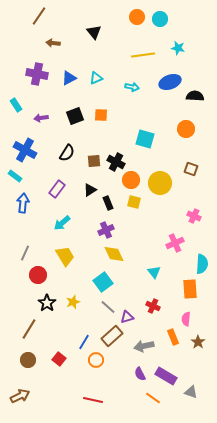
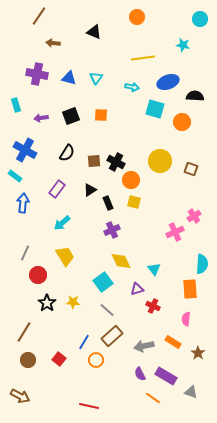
cyan circle at (160, 19): moved 40 px right
black triangle at (94, 32): rotated 28 degrees counterclockwise
cyan star at (178, 48): moved 5 px right, 3 px up
yellow line at (143, 55): moved 3 px down
blue triangle at (69, 78): rotated 42 degrees clockwise
cyan triangle at (96, 78): rotated 32 degrees counterclockwise
blue ellipse at (170, 82): moved 2 px left
cyan rectangle at (16, 105): rotated 16 degrees clockwise
black square at (75, 116): moved 4 px left
orange circle at (186, 129): moved 4 px left, 7 px up
cyan square at (145, 139): moved 10 px right, 30 px up
yellow circle at (160, 183): moved 22 px up
pink cross at (194, 216): rotated 32 degrees clockwise
purple cross at (106, 230): moved 6 px right
pink cross at (175, 243): moved 11 px up
yellow diamond at (114, 254): moved 7 px right, 7 px down
cyan triangle at (154, 272): moved 3 px up
yellow star at (73, 302): rotated 24 degrees clockwise
gray line at (108, 307): moved 1 px left, 3 px down
purple triangle at (127, 317): moved 10 px right, 28 px up
brown line at (29, 329): moved 5 px left, 3 px down
orange rectangle at (173, 337): moved 5 px down; rotated 35 degrees counterclockwise
brown star at (198, 342): moved 11 px down
brown arrow at (20, 396): rotated 54 degrees clockwise
red line at (93, 400): moved 4 px left, 6 px down
